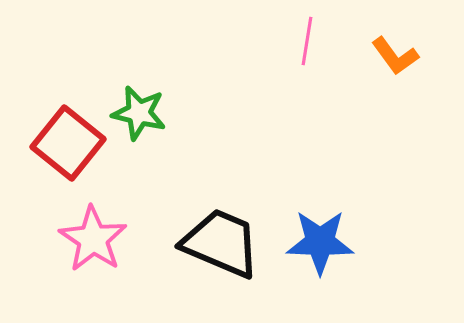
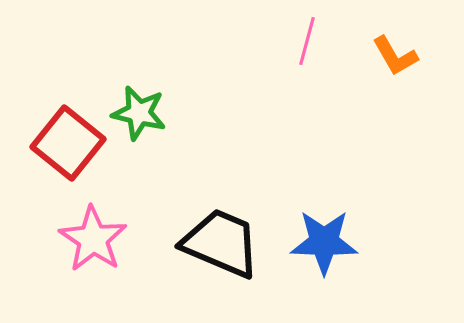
pink line: rotated 6 degrees clockwise
orange L-shape: rotated 6 degrees clockwise
blue star: moved 4 px right
